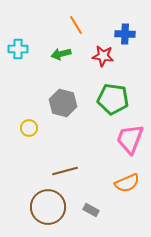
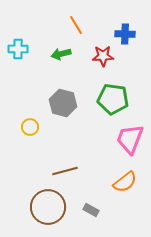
red star: rotated 10 degrees counterclockwise
yellow circle: moved 1 px right, 1 px up
orange semicircle: moved 2 px left, 1 px up; rotated 15 degrees counterclockwise
